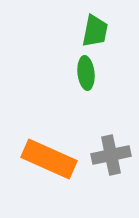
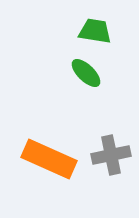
green trapezoid: rotated 92 degrees counterclockwise
green ellipse: rotated 40 degrees counterclockwise
